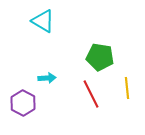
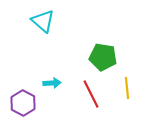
cyan triangle: rotated 10 degrees clockwise
green pentagon: moved 3 px right
cyan arrow: moved 5 px right, 5 px down
